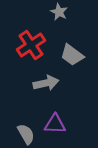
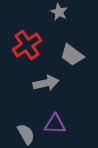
red cross: moved 4 px left
